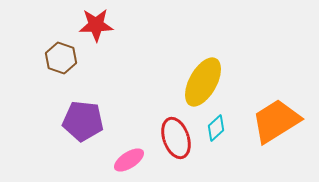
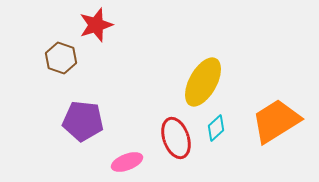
red star: rotated 16 degrees counterclockwise
pink ellipse: moved 2 px left, 2 px down; rotated 12 degrees clockwise
